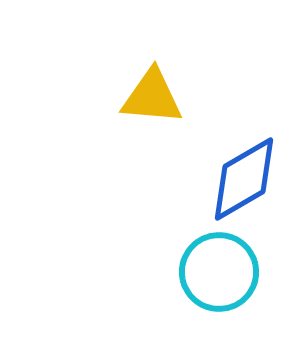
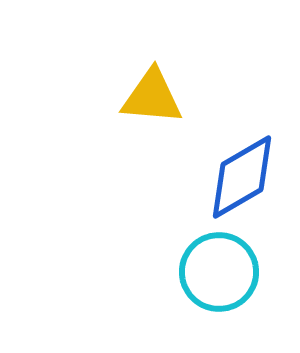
blue diamond: moved 2 px left, 2 px up
